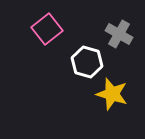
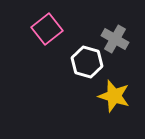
gray cross: moved 4 px left, 5 px down
yellow star: moved 2 px right, 2 px down
